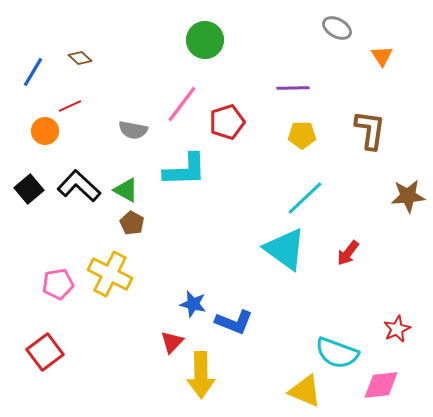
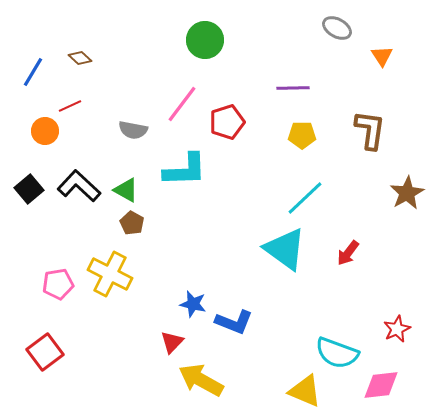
brown star: moved 1 px left, 3 px up; rotated 24 degrees counterclockwise
yellow arrow: moved 5 px down; rotated 120 degrees clockwise
